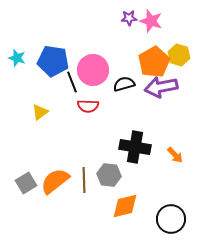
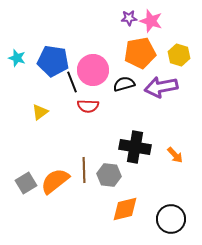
orange pentagon: moved 14 px left, 9 px up; rotated 20 degrees clockwise
brown line: moved 10 px up
orange diamond: moved 3 px down
